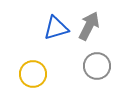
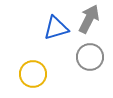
gray arrow: moved 7 px up
gray circle: moved 7 px left, 9 px up
